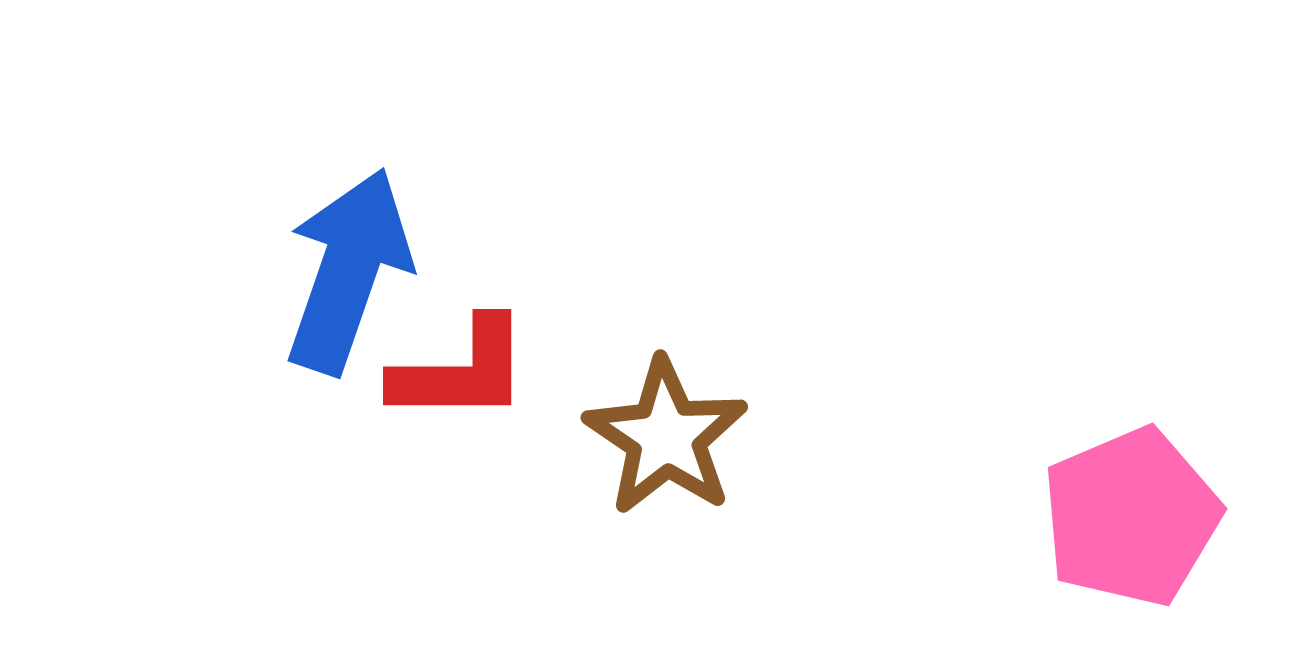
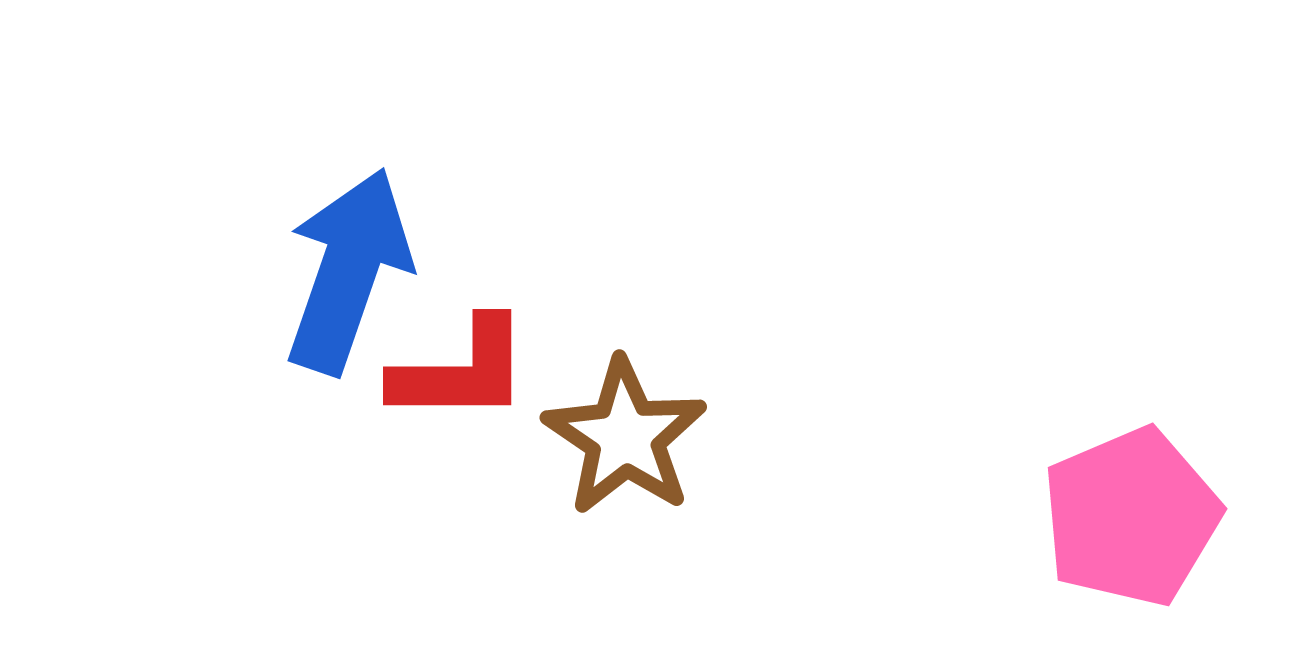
brown star: moved 41 px left
